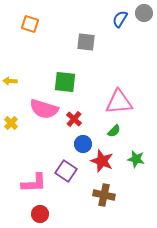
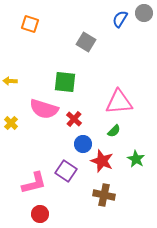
gray square: rotated 24 degrees clockwise
green star: rotated 18 degrees clockwise
pink L-shape: rotated 12 degrees counterclockwise
